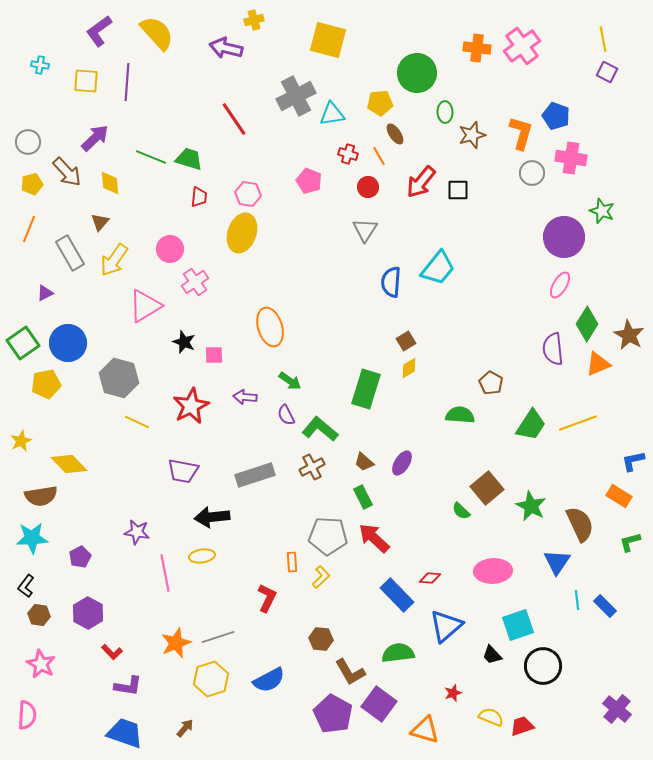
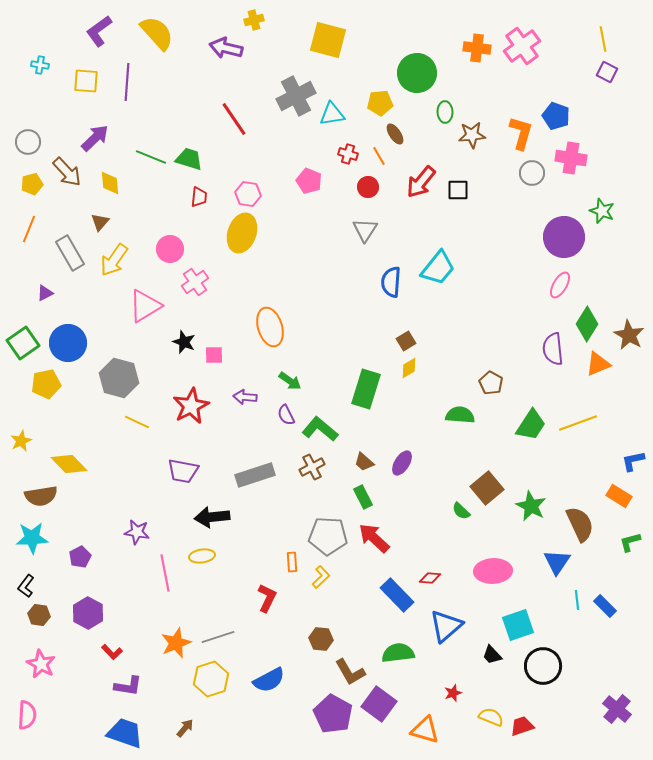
brown star at (472, 135): rotated 12 degrees clockwise
